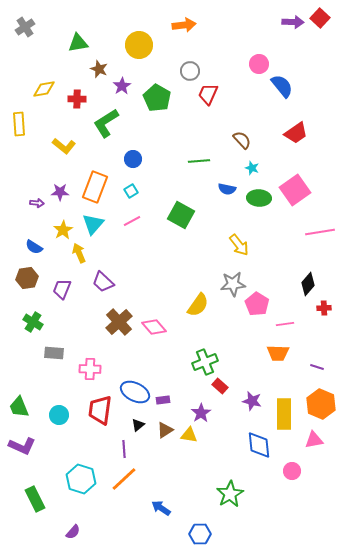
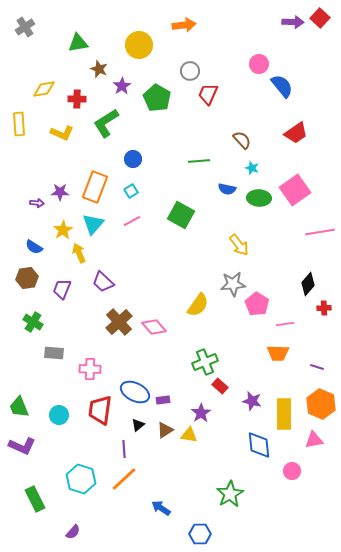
yellow L-shape at (64, 146): moved 2 px left, 13 px up; rotated 15 degrees counterclockwise
